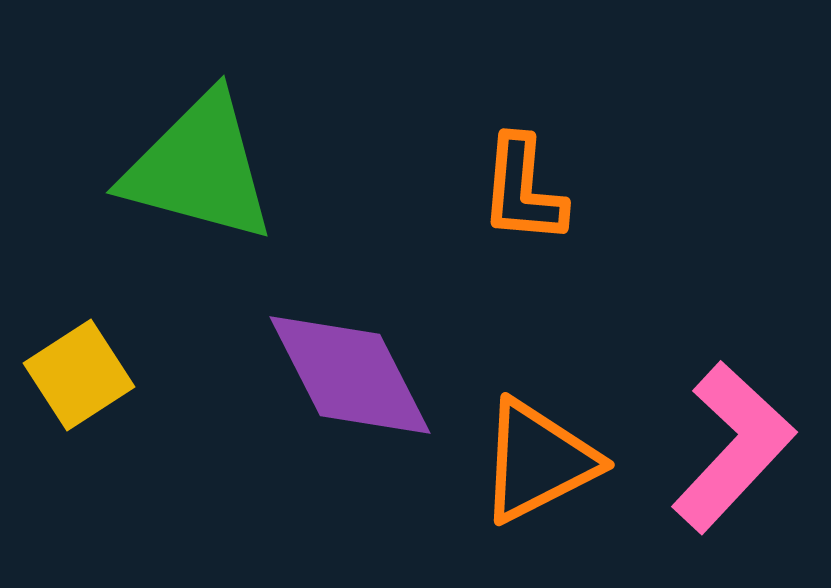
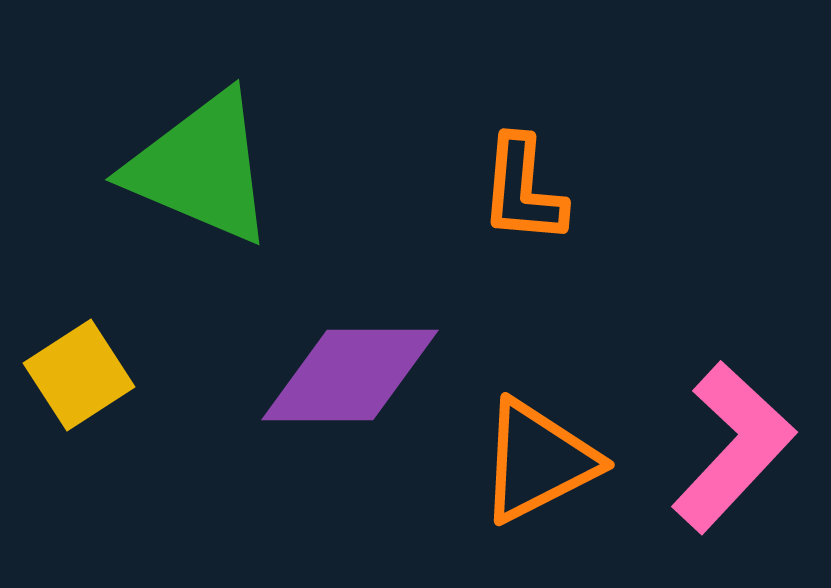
green triangle: moved 2 px right; rotated 8 degrees clockwise
purple diamond: rotated 63 degrees counterclockwise
